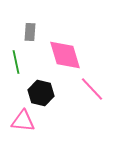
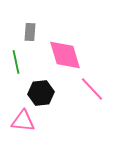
black hexagon: rotated 20 degrees counterclockwise
